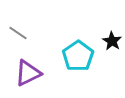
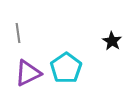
gray line: rotated 48 degrees clockwise
cyan pentagon: moved 12 px left, 12 px down
